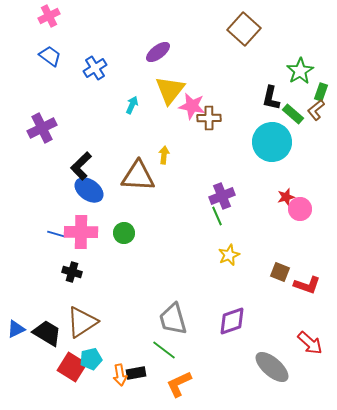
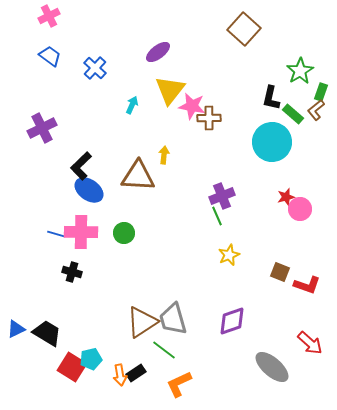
blue cross at (95, 68): rotated 15 degrees counterclockwise
brown triangle at (82, 322): moved 60 px right
black rectangle at (136, 373): rotated 24 degrees counterclockwise
